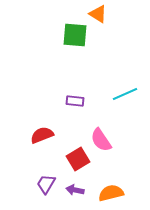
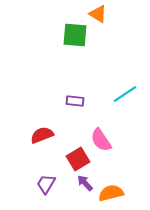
cyan line: rotated 10 degrees counterclockwise
purple arrow: moved 10 px right, 7 px up; rotated 36 degrees clockwise
